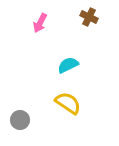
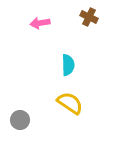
pink arrow: rotated 54 degrees clockwise
cyan semicircle: rotated 115 degrees clockwise
yellow semicircle: moved 2 px right
